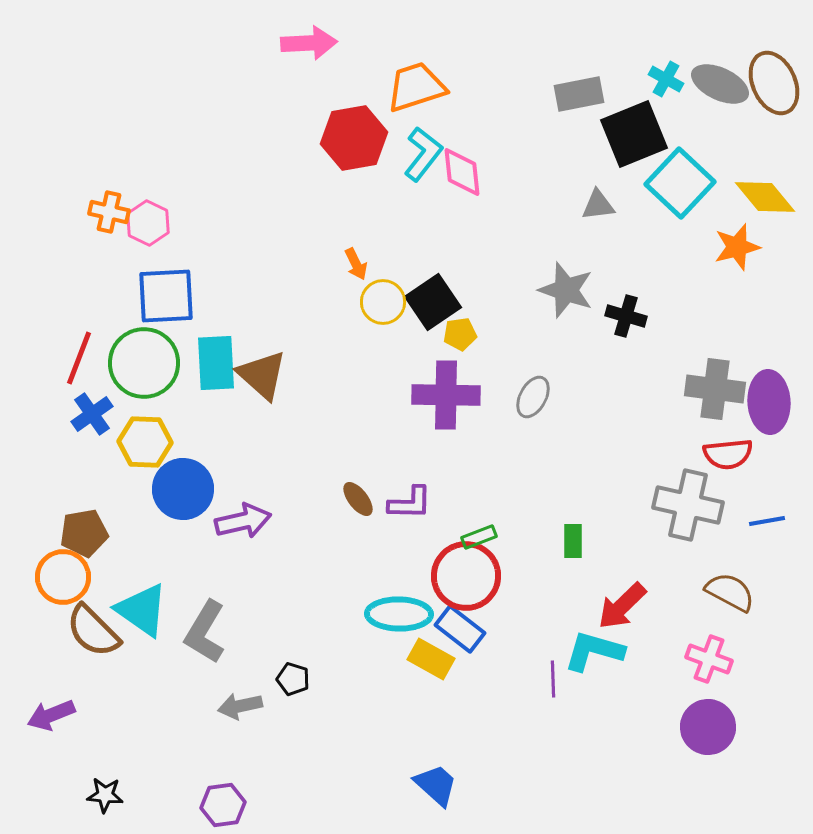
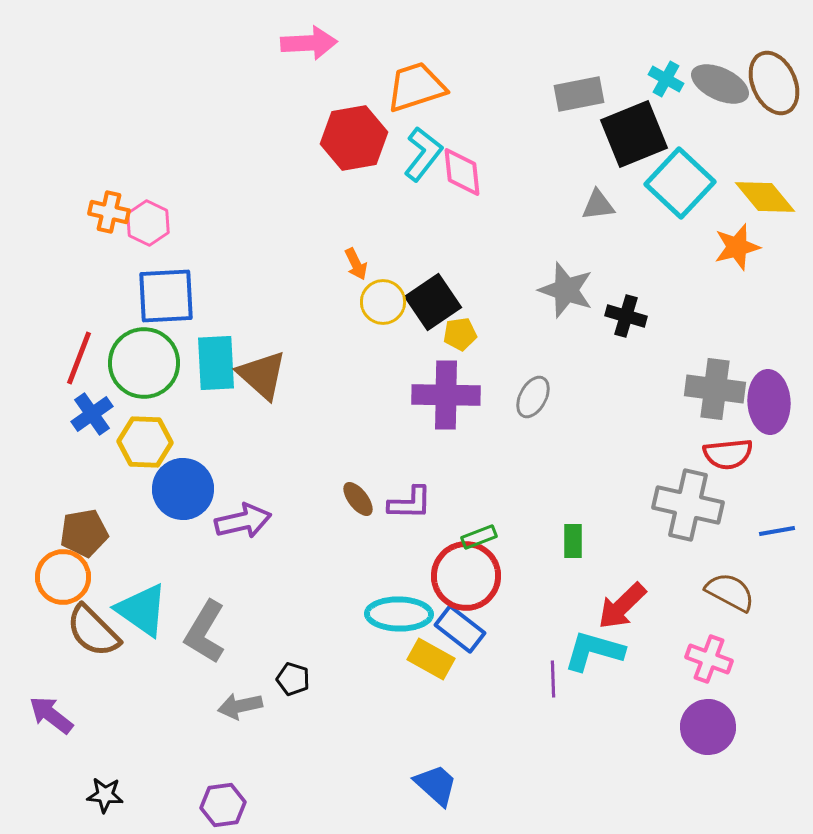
blue line at (767, 521): moved 10 px right, 10 px down
purple arrow at (51, 715): rotated 60 degrees clockwise
